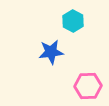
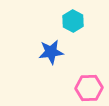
pink hexagon: moved 1 px right, 2 px down
